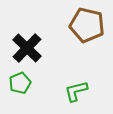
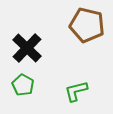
green pentagon: moved 3 px right, 2 px down; rotated 20 degrees counterclockwise
